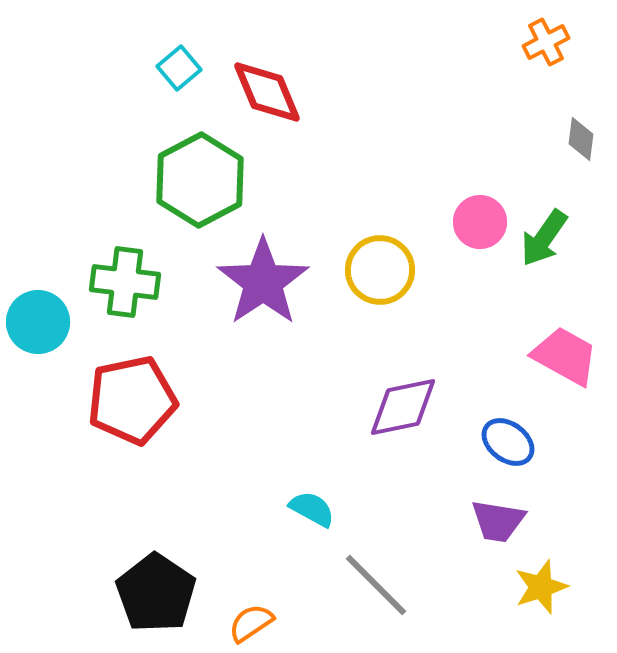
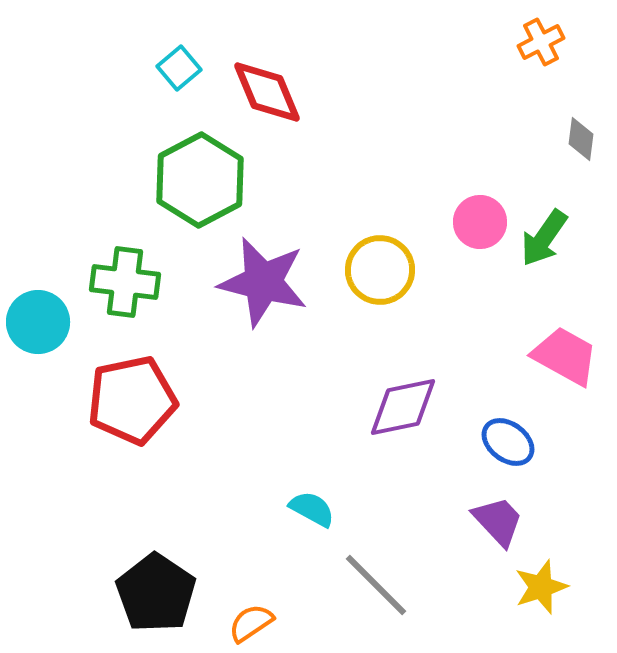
orange cross: moved 5 px left
purple star: rotated 24 degrees counterclockwise
purple trapezoid: rotated 142 degrees counterclockwise
